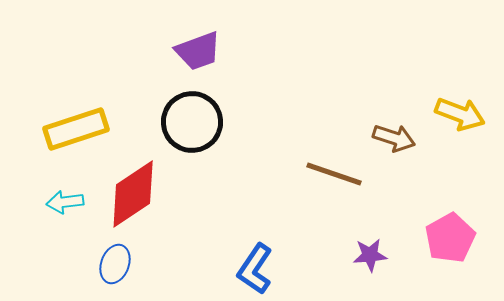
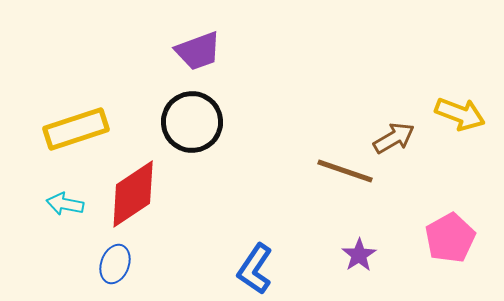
brown arrow: rotated 48 degrees counterclockwise
brown line: moved 11 px right, 3 px up
cyan arrow: moved 2 px down; rotated 18 degrees clockwise
purple star: moved 11 px left; rotated 28 degrees counterclockwise
